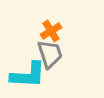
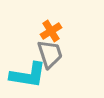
cyan L-shape: rotated 6 degrees clockwise
